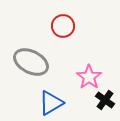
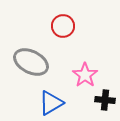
pink star: moved 4 px left, 2 px up
black cross: rotated 30 degrees counterclockwise
